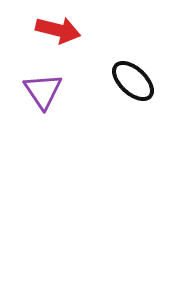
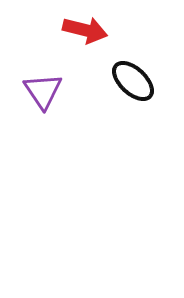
red arrow: moved 27 px right
